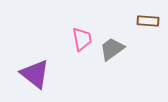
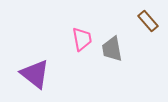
brown rectangle: rotated 45 degrees clockwise
gray trapezoid: rotated 64 degrees counterclockwise
